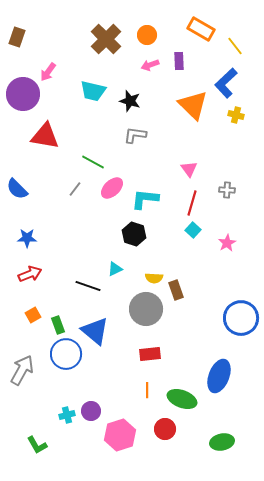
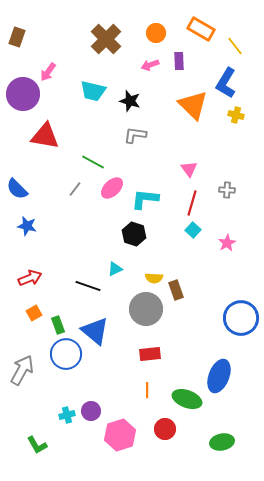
orange circle at (147, 35): moved 9 px right, 2 px up
blue L-shape at (226, 83): rotated 16 degrees counterclockwise
blue star at (27, 238): moved 12 px up; rotated 12 degrees clockwise
red arrow at (30, 274): moved 4 px down
orange square at (33, 315): moved 1 px right, 2 px up
green ellipse at (182, 399): moved 5 px right
